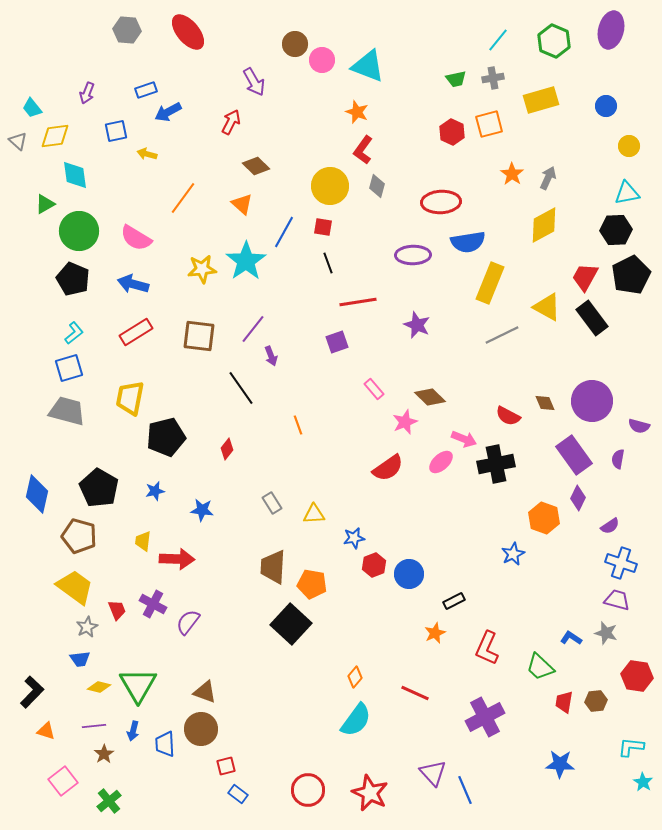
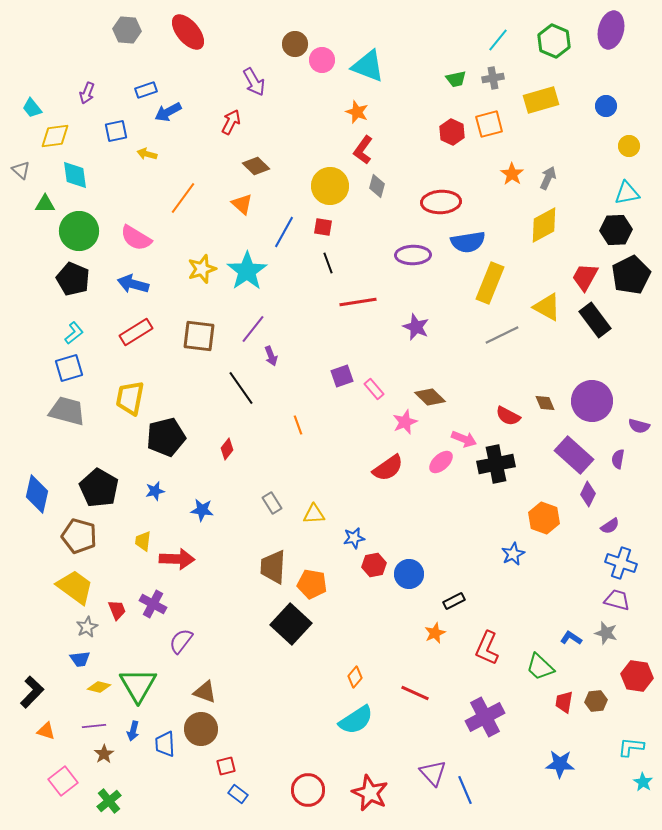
gray triangle at (18, 141): moved 3 px right, 29 px down
green triangle at (45, 204): rotated 30 degrees clockwise
cyan star at (246, 261): moved 1 px right, 10 px down
yellow star at (202, 269): rotated 12 degrees counterclockwise
black rectangle at (592, 318): moved 3 px right, 2 px down
purple star at (417, 325): moved 1 px left, 2 px down
purple square at (337, 342): moved 5 px right, 34 px down
purple rectangle at (574, 455): rotated 12 degrees counterclockwise
purple diamond at (578, 498): moved 10 px right, 4 px up
red hexagon at (374, 565): rotated 10 degrees clockwise
purple semicircle at (188, 622): moved 7 px left, 19 px down
cyan semicircle at (356, 720): rotated 21 degrees clockwise
